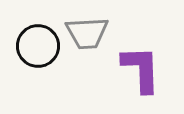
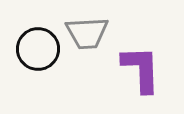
black circle: moved 3 px down
